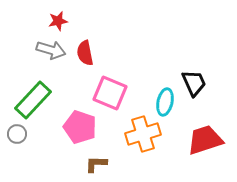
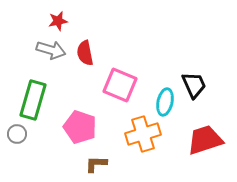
black trapezoid: moved 2 px down
pink square: moved 10 px right, 8 px up
green rectangle: rotated 27 degrees counterclockwise
